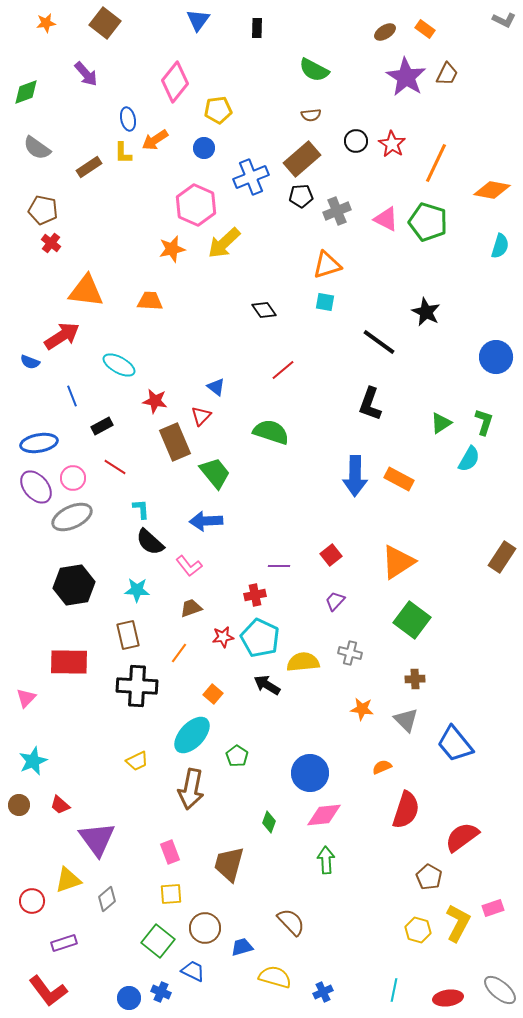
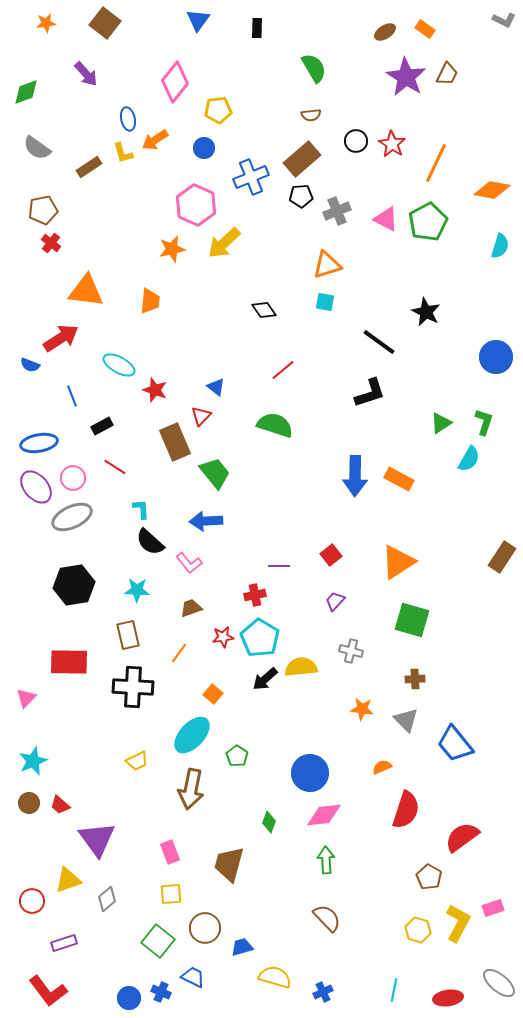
green semicircle at (314, 70): moved 2 px up; rotated 148 degrees counterclockwise
yellow L-shape at (123, 153): rotated 15 degrees counterclockwise
brown pentagon at (43, 210): rotated 24 degrees counterclockwise
green pentagon at (428, 222): rotated 27 degrees clockwise
orange trapezoid at (150, 301): rotated 92 degrees clockwise
red arrow at (62, 336): moved 1 px left, 2 px down
blue semicircle at (30, 362): moved 3 px down
red star at (155, 401): moved 11 px up; rotated 10 degrees clockwise
black L-shape at (370, 404): moved 11 px up; rotated 128 degrees counterclockwise
green semicircle at (271, 432): moved 4 px right, 7 px up
pink L-shape at (189, 566): moved 3 px up
green square at (412, 620): rotated 21 degrees counterclockwise
cyan pentagon at (260, 638): rotated 6 degrees clockwise
gray cross at (350, 653): moved 1 px right, 2 px up
yellow semicircle at (303, 662): moved 2 px left, 5 px down
black arrow at (267, 685): moved 2 px left, 6 px up; rotated 72 degrees counterclockwise
black cross at (137, 686): moved 4 px left, 1 px down
brown circle at (19, 805): moved 10 px right, 2 px up
brown semicircle at (291, 922): moved 36 px right, 4 px up
blue trapezoid at (193, 971): moved 6 px down
gray ellipse at (500, 990): moved 1 px left, 7 px up
